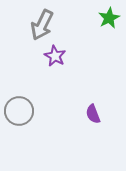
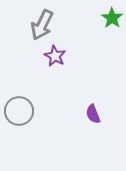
green star: moved 3 px right; rotated 10 degrees counterclockwise
